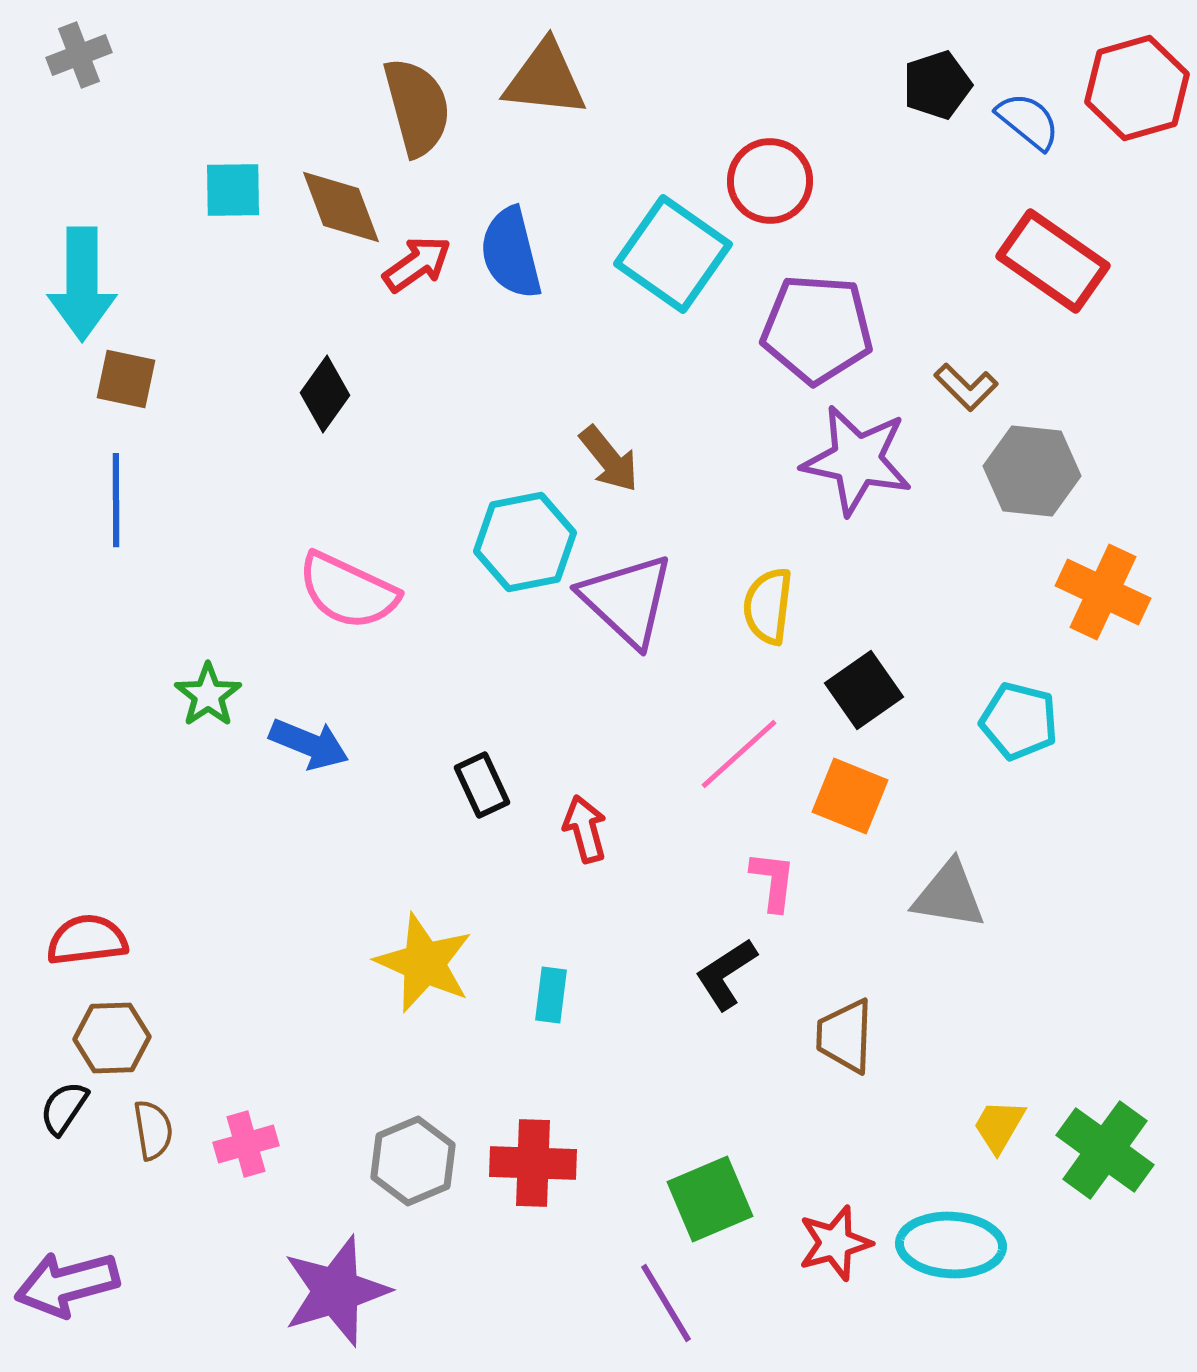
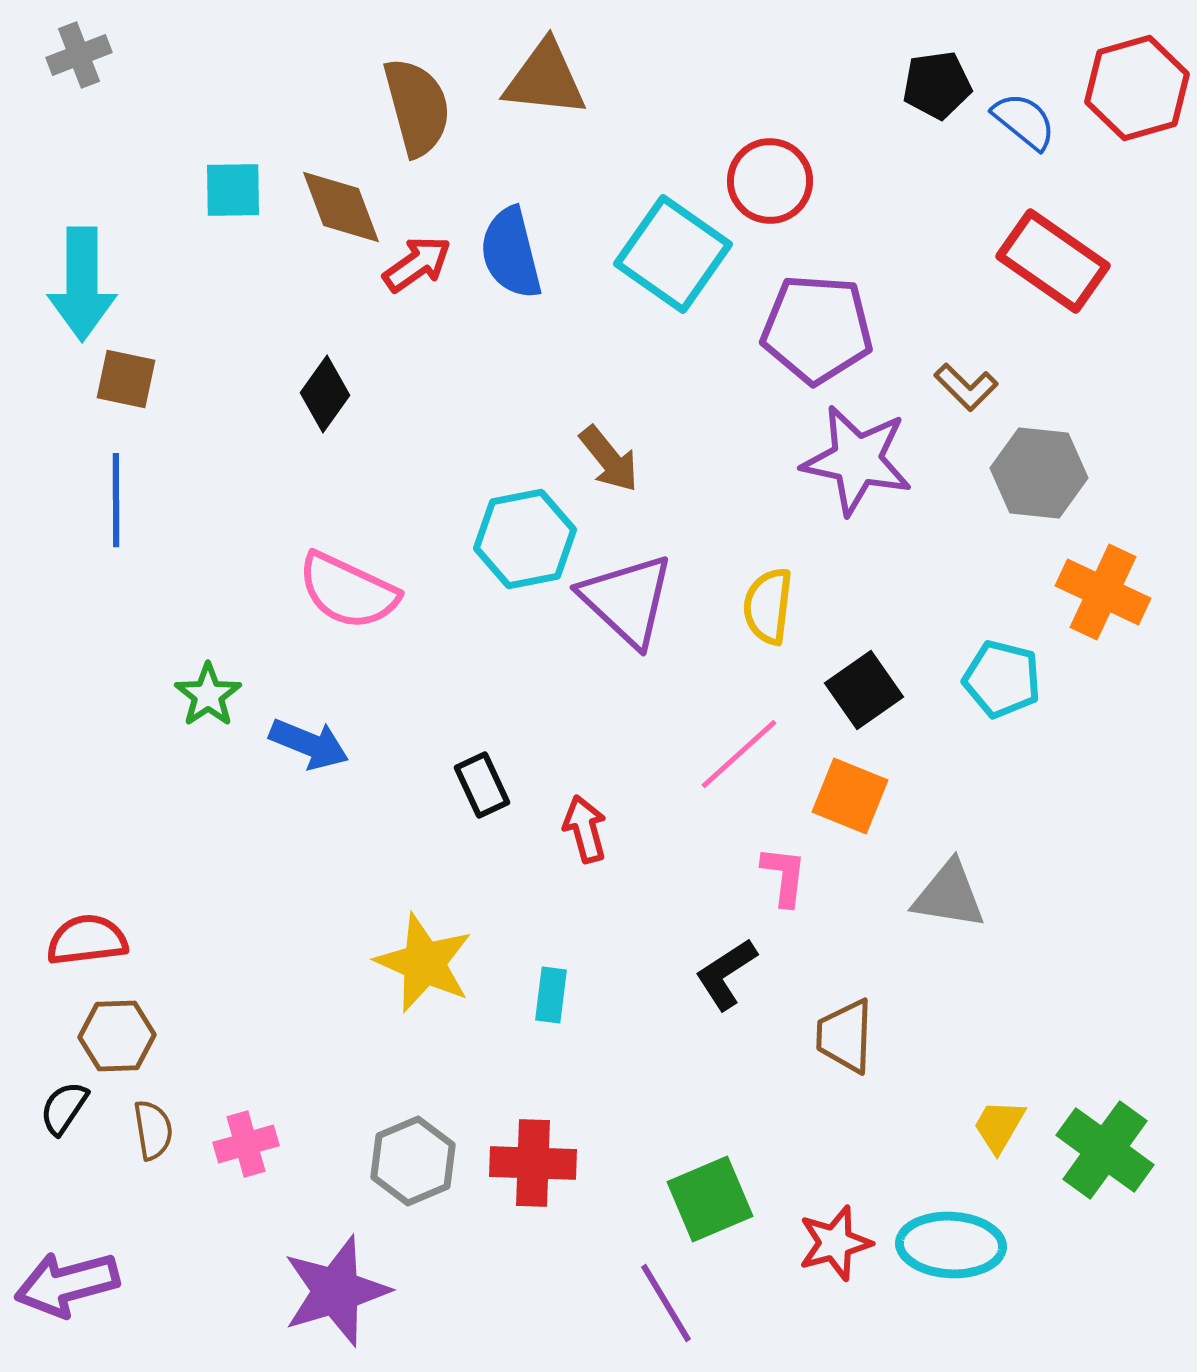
black pentagon at (937, 85): rotated 10 degrees clockwise
blue semicircle at (1028, 121): moved 4 px left
gray hexagon at (1032, 471): moved 7 px right, 2 px down
cyan hexagon at (525, 542): moved 3 px up
cyan pentagon at (1019, 721): moved 17 px left, 42 px up
pink L-shape at (773, 881): moved 11 px right, 5 px up
brown hexagon at (112, 1038): moved 5 px right, 2 px up
